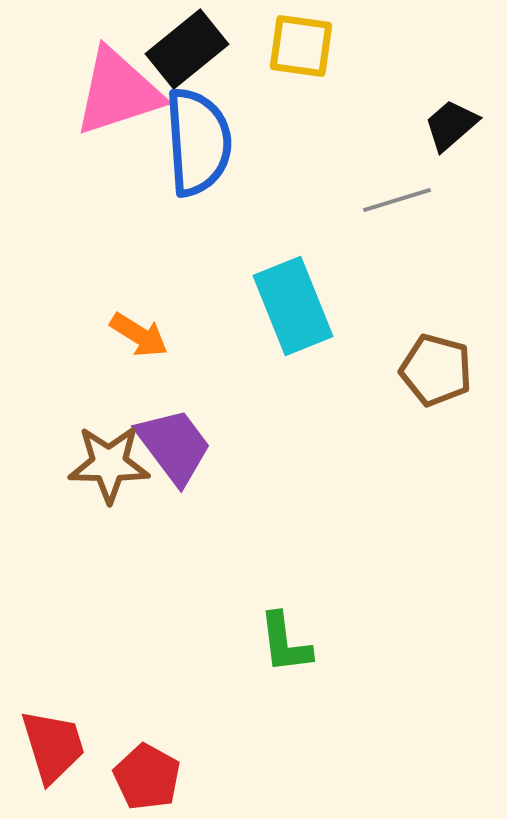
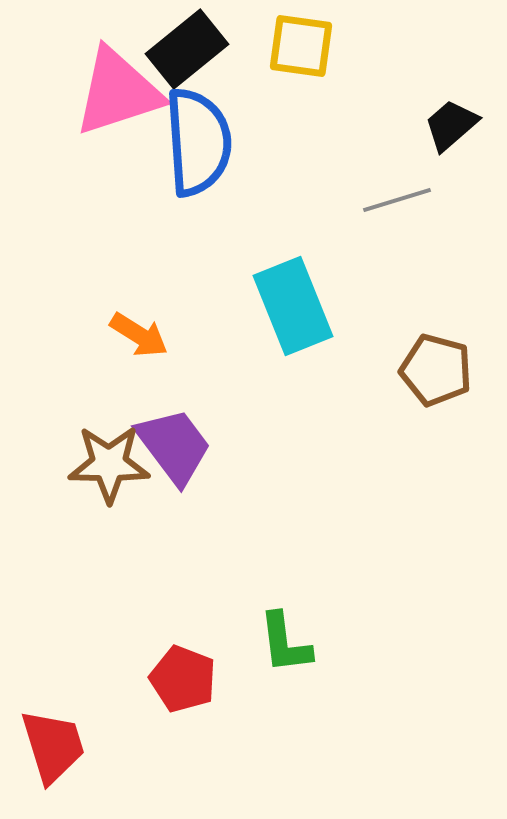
red pentagon: moved 36 px right, 98 px up; rotated 8 degrees counterclockwise
